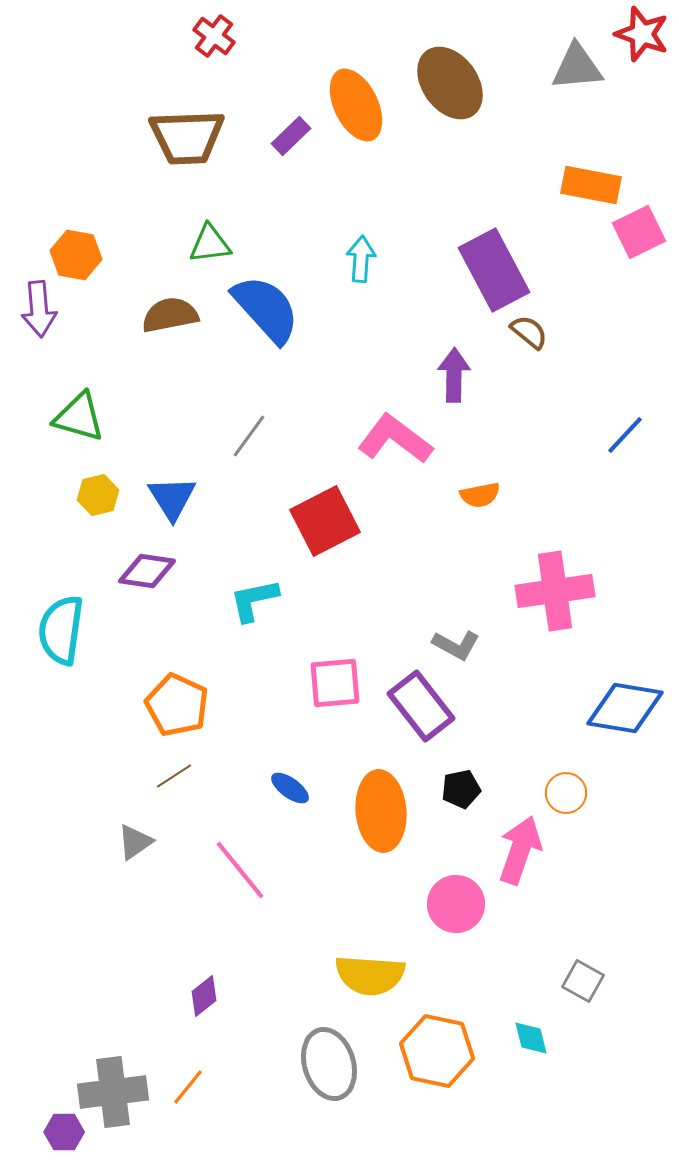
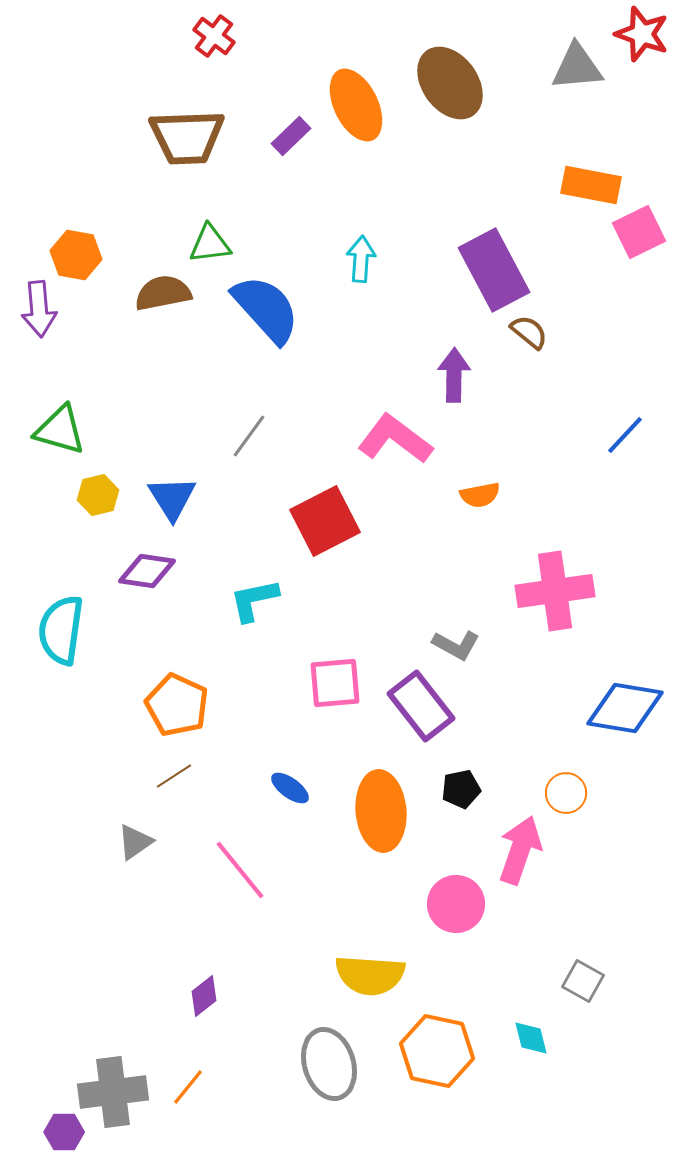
brown semicircle at (170, 315): moved 7 px left, 22 px up
green triangle at (79, 417): moved 19 px left, 13 px down
